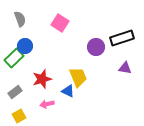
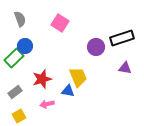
blue triangle: rotated 16 degrees counterclockwise
